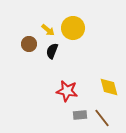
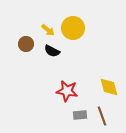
brown circle: moved 3 px left
black semicircle: rotated 84 degrees counterclockwise
brown line: moved 2 px up; rotated 18 degrees clockwise
